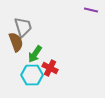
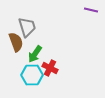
gray trapezoid: moved 4 px right
